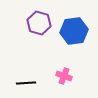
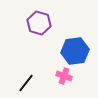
blue hexagon: moved 1 px right, 20 px down
black line: rotated 48 degrees counterclockwise
